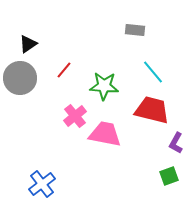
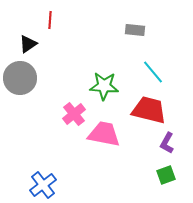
red line: moved 14 px left, 50 px up; rotated 36 degrees counterclockwise
red trapezoid: moved 3 px left
pink cross: moved 1 px left, 2 px up
pink trapezoid: moved 1 px left
purple L-shape: moved 9 px left
green square: moved 3 px left, 1 px up
blue cross: moved 1 px right, 1 px down
